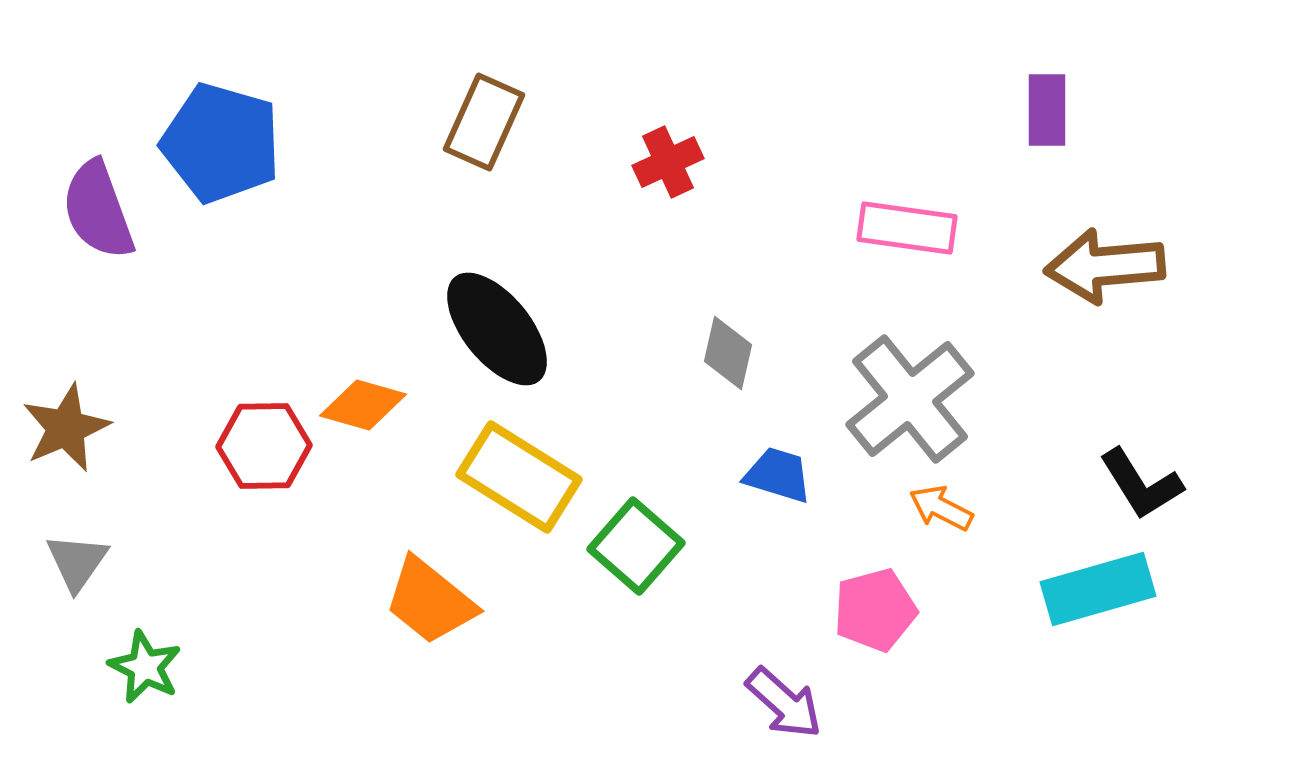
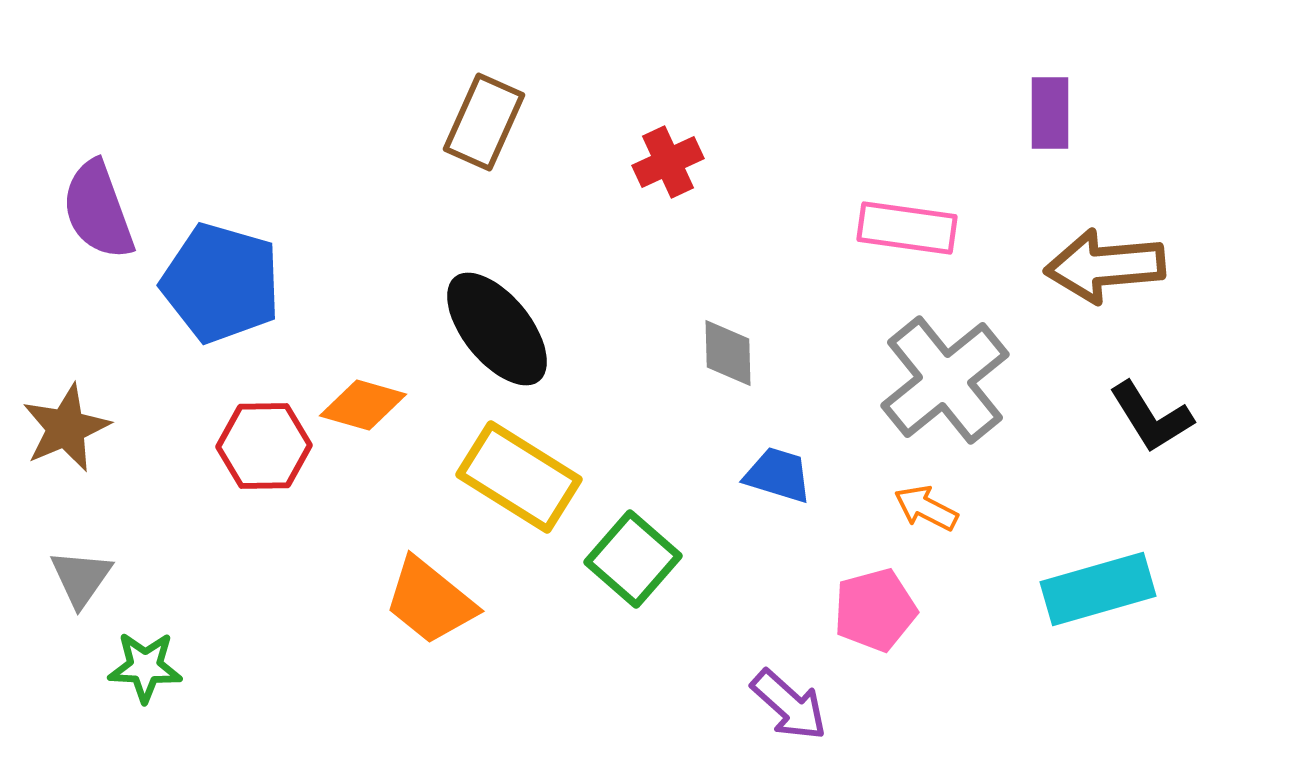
purple rectangle: moved 3 px right, 3 px down
blue pentagon: moved 140 px down
gray diamond: rotated 14 degrees counterclockwise
gray cross: moved 35 px right, 19 px up
black L-shape: moved 10 px right, 67 px up
orange arrow: moved 15 px left
green square: moved 3 px left, 13 px down
gray triangle: moved 4 px right, 16 px down
green star: rotated 24 degrees counterclockwise
purple arrow: moved 5 px right, 2 px down
